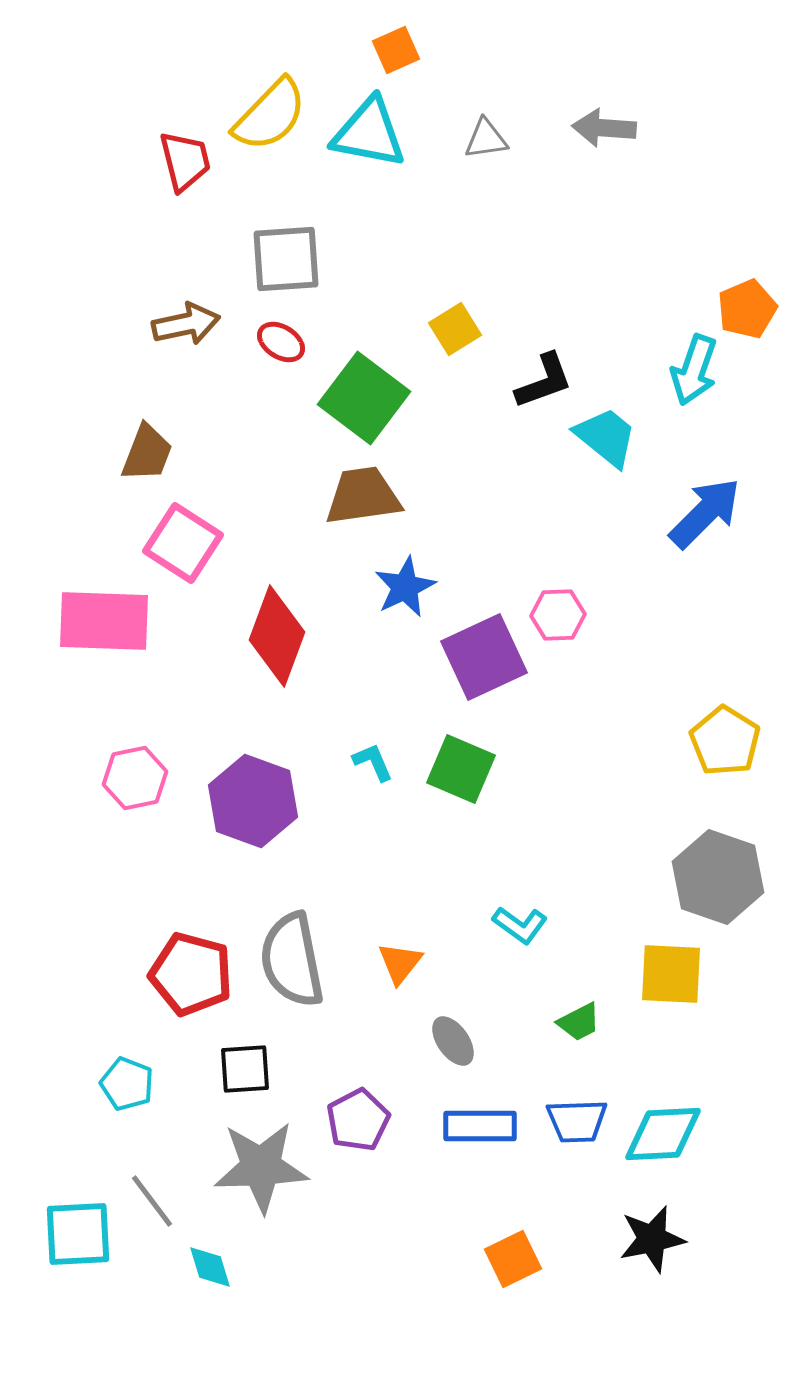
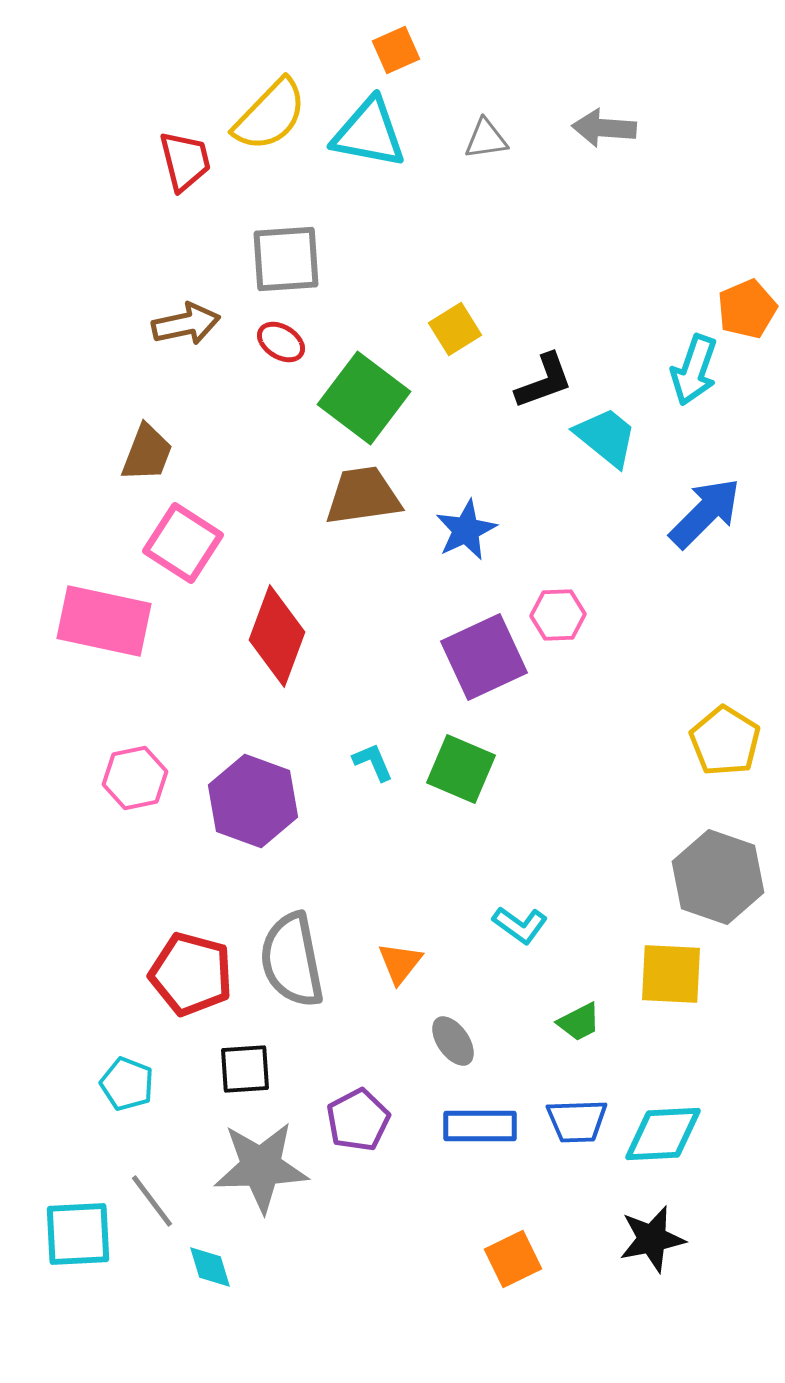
blue star at (405, 587): moved 61 px right, 57 px up
pink rectangle at (104, 621): rotated 10 degrees clockwise
